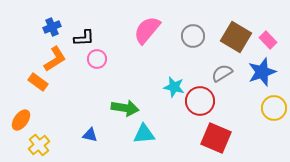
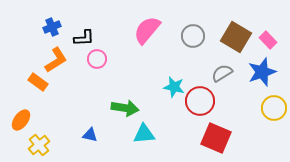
orange L-shape: moved 1 px right, 1 px down
